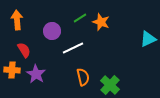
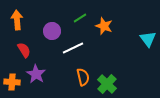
orange star: moved 3 px right, 4 px down
cyan triangle: rotated 42 degrees counterclockwise
orange cross: moved 12 px down
green cross: moved 3 px left, 1 px up
